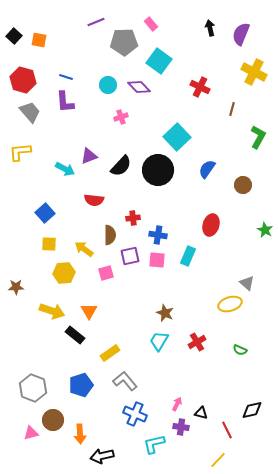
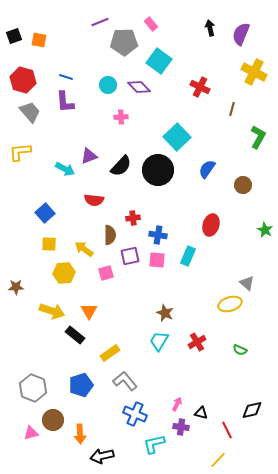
purple line at (96, 22): moved 4 px right
black square at (14, 36): rotated 28 degrees clockwise
pink cross at (121, 117): rotated 16 degrees clockwise
